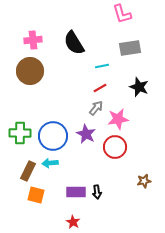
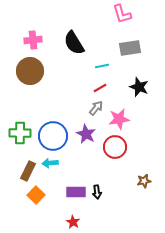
pink star: moved 1 px right
orange square: rotated 30 degrees clockwise
